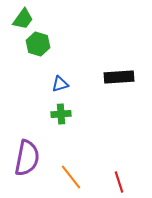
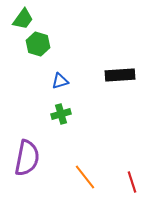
black rectangle: moved 1 px right, 2 px up
blue triangle: moved 3 px up
green cross: rotated 12 degrees counterclockwise
orange line: moved 14 px right
red line: moved 13 px right
